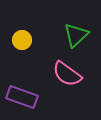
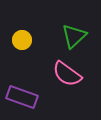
green triangle: moved 2 px left, 1 px down
